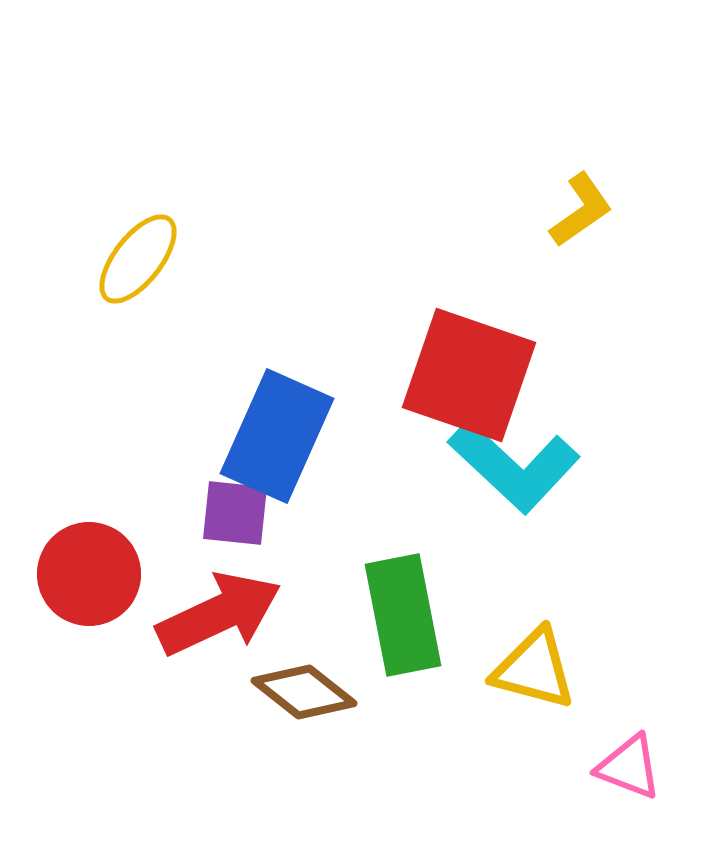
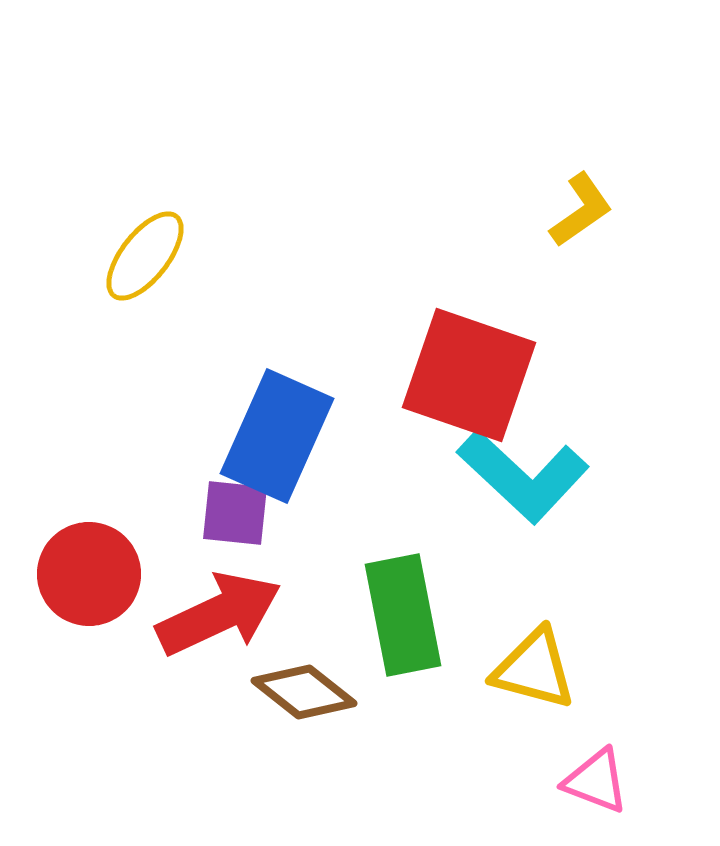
yellow ellipse: moved 7 px right, 3 px up
cyan L-shape: moved 9 px right, 10 px down
pink triangle: moved 33 px left, 14 px down
